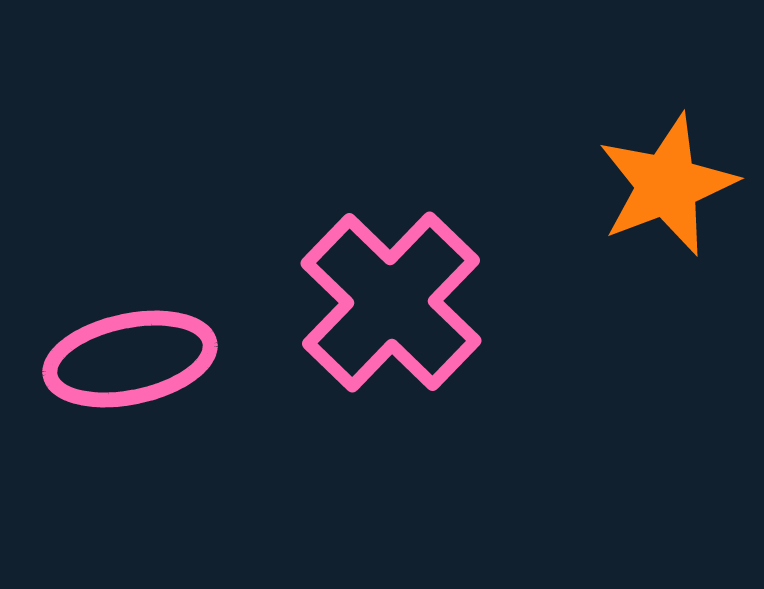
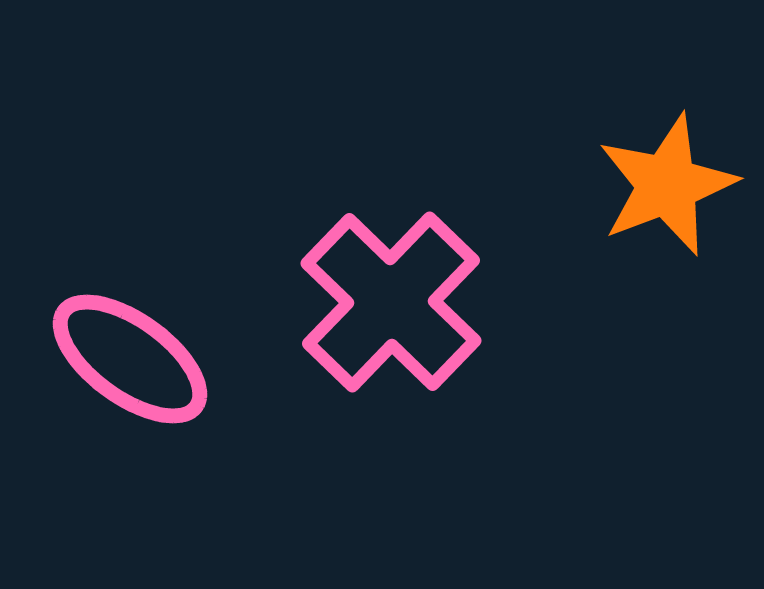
pink ellipse: rotated 48 degrees clockwise
